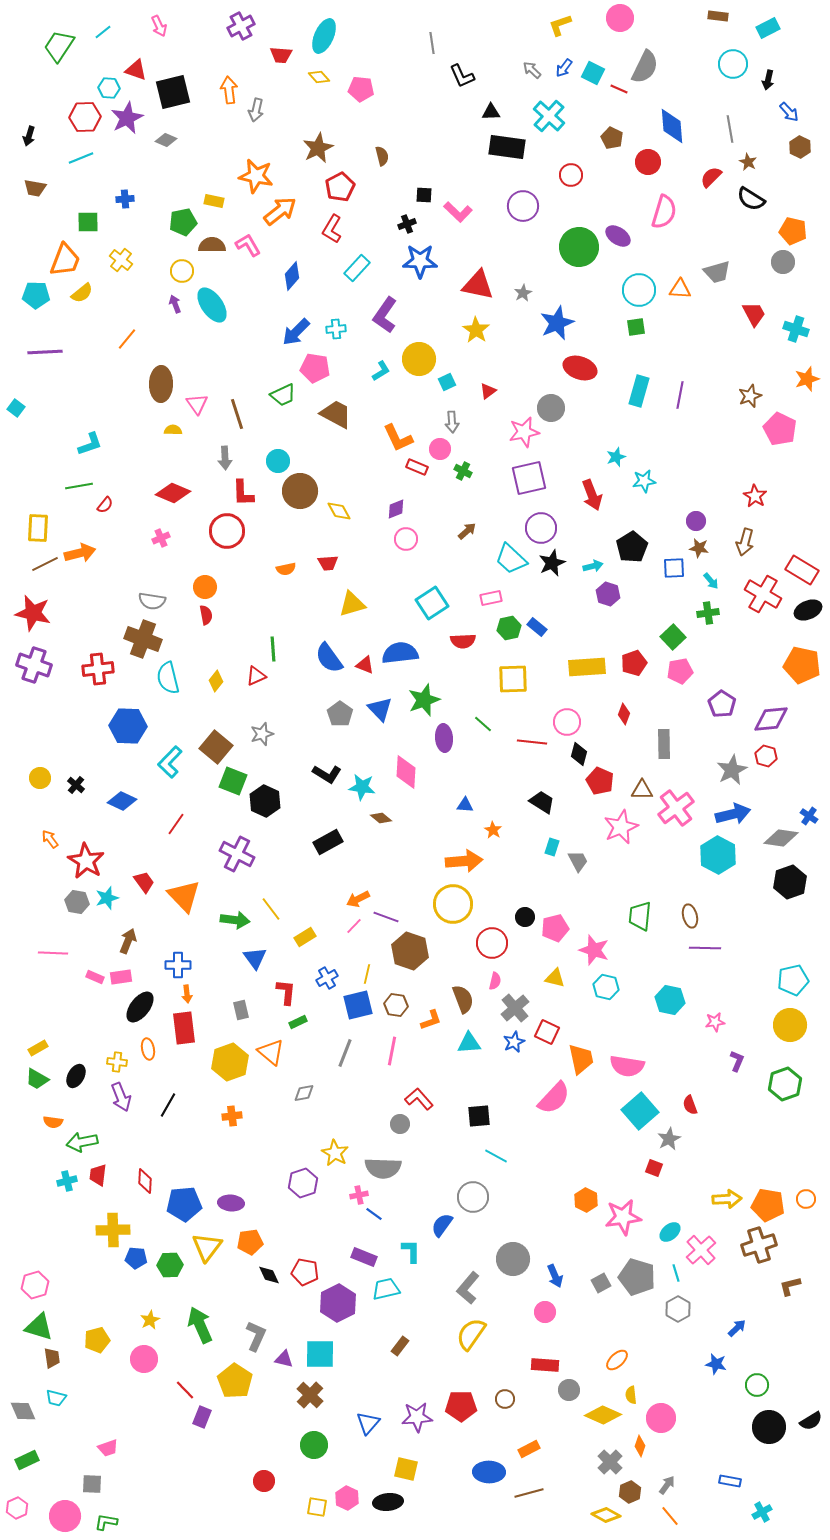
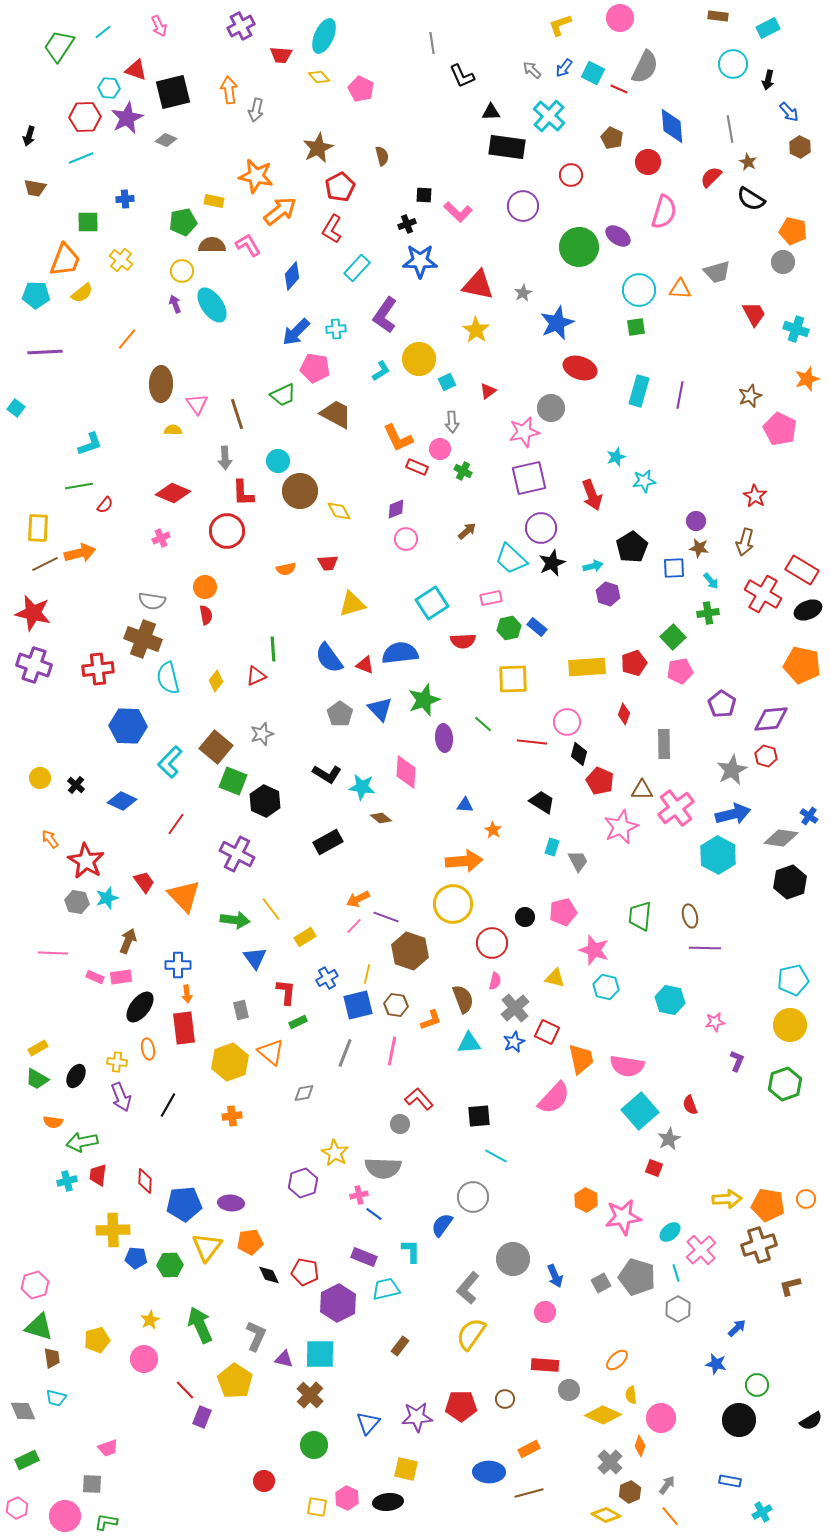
pink pentagon at (361, 89): rotated 20 degrees clockwise
pink pentagon at (555, 928): moved 8 px right, 16 px up
black circle at (769, 1427): moved 30 px left, 7 px up
